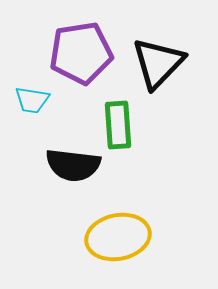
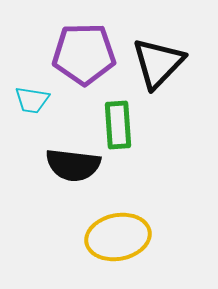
purple pentagon: moved 3 px right, 1 px down; rotated 8 degrees clockwise
